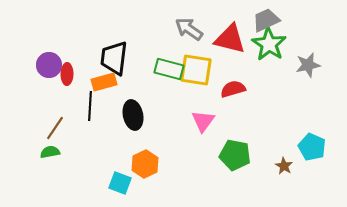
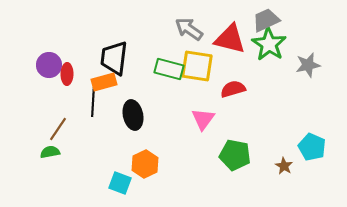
yellow square: moved 1 px right, 4 px up
black line: moved 3 px right, 4 px up
pink triangle: moved 2 px up
brown line: moved 3 px right, 1 px down
